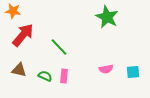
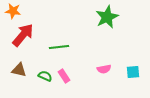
green star: rotated 20 degrees clockwise
green line: rotated 54 degrees counterclockwise
pink semicircle: moved 2 px left
pink rectangle: rotated 40 degrees counterclockwise
